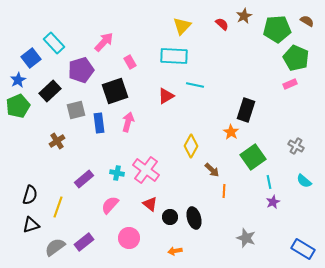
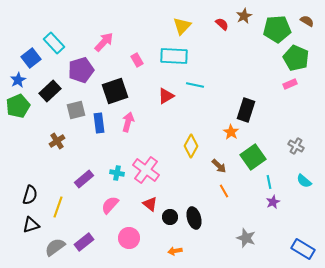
pink rectangle at (130, 62): moved 7 px right, 2 px up
brown arrow at (212, 170): moved 7 px right, 4 px up
orange line at (224, 191): rotated 32 degrees counterclockwise
